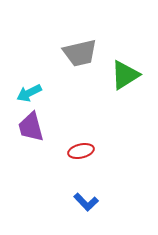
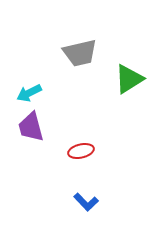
green triangle: moved 4 px right, 4 px down
